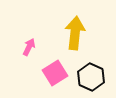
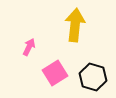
yellow arrow: moved 8 px up
black hexagon: moved 2 px right; rotated 8 degrees counterclockwise
